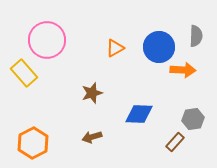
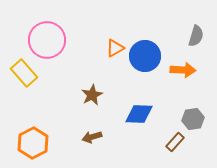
gray semicircle: rotated 15 degrees clockwise
blue circle: moved 14 px left, 9 px down
brown star: moved 2 px down; rotated 10 degrees counterclockwise
